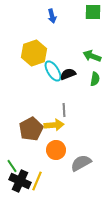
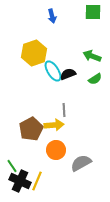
green semicircle: rotated 48 degrees clockwise
